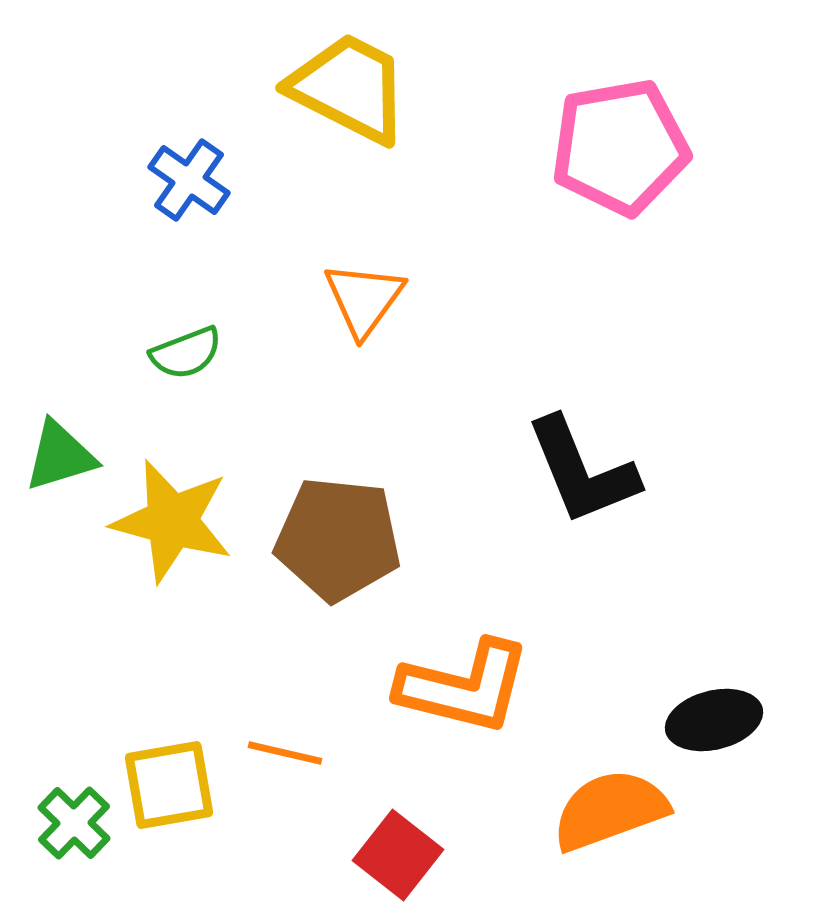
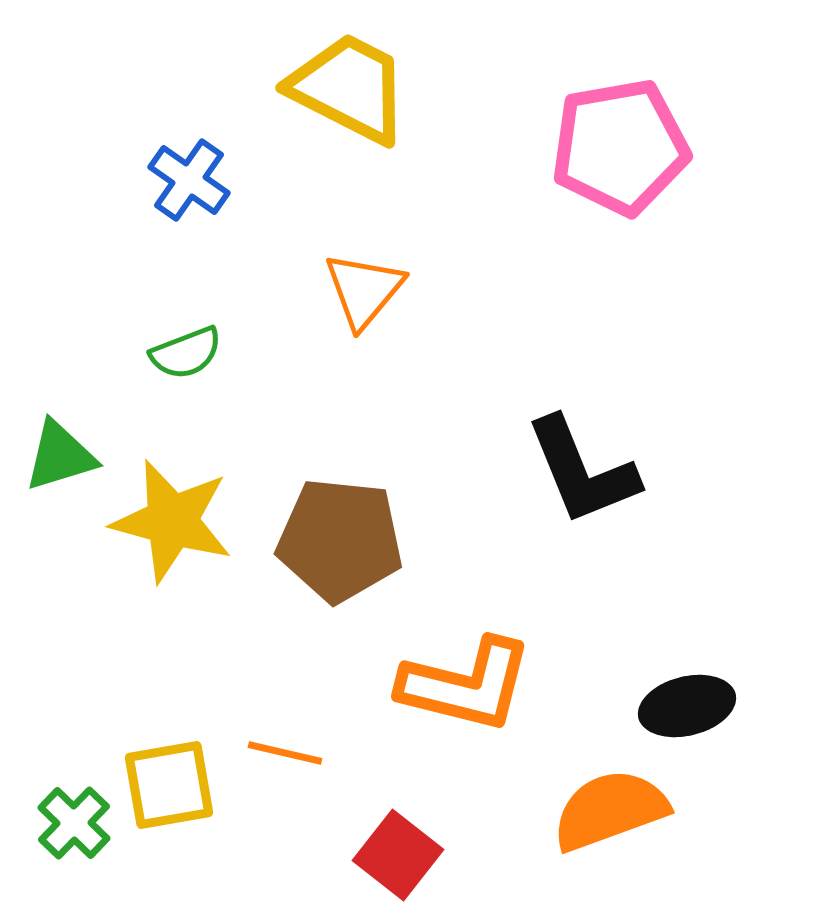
orange triangle: moved 9 px up; rotated 4 degrees clockwise
brown pentagon: moved 2 px right, 1 px down
orange L-shape: moved 2 px right, 2 px up
black ellipse: moved 27 px left, 14 px up
